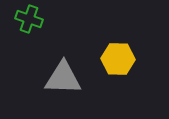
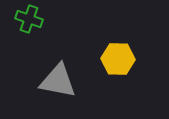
gray triangle: moved 5 px left, 3 px down; rotated 9 degrees clockwise
